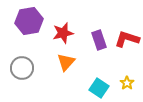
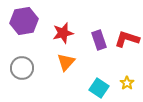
purple hexagon: moved 5 px left
